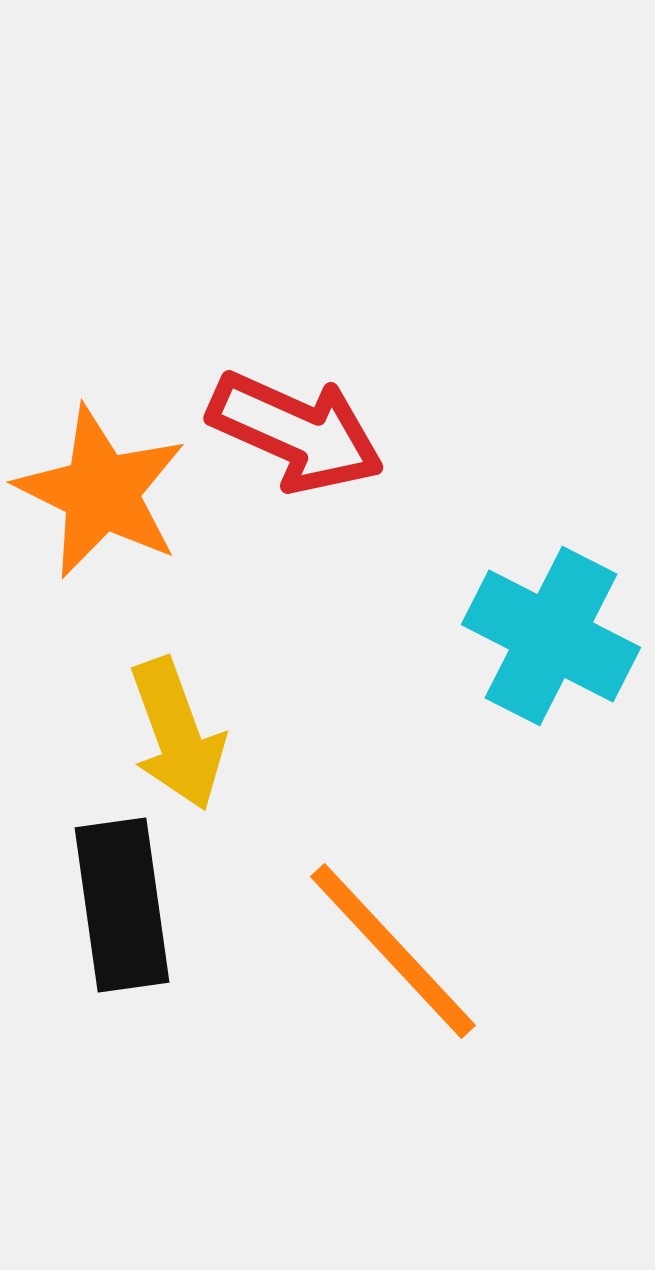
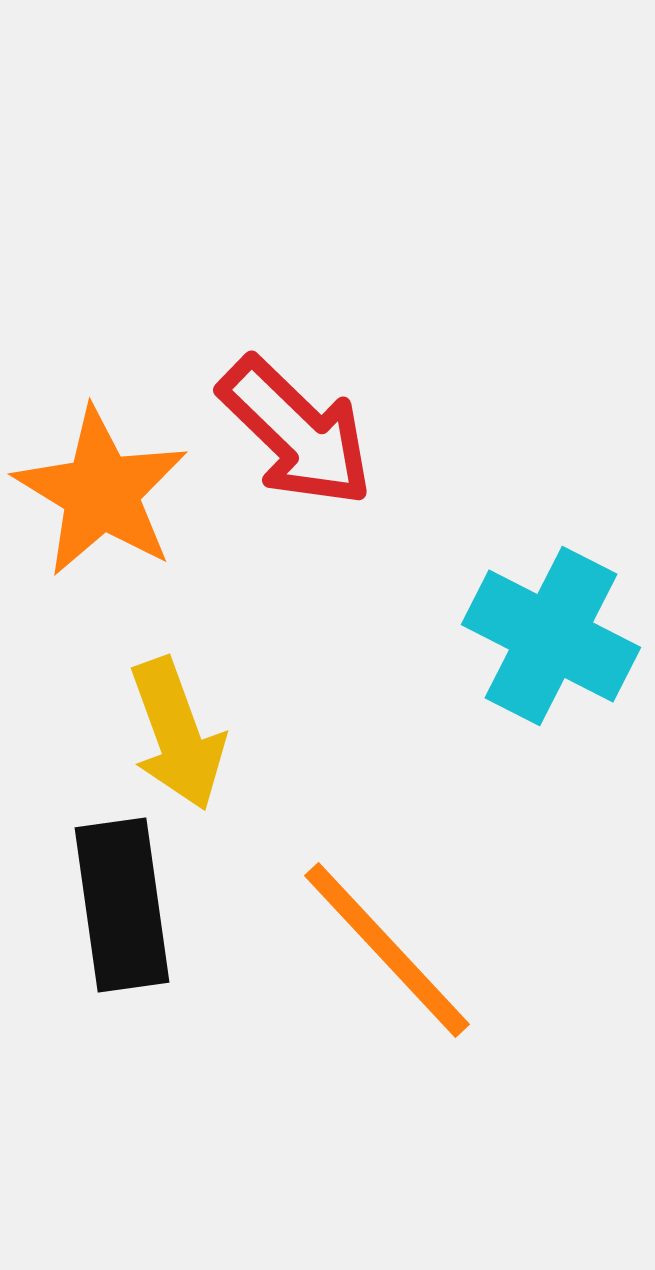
red arrow: rotated 20 degrees clockwise
orange star: rotated 5 degrees clockwise
orange line: moved 6 px left, 1 px up
